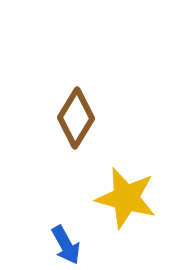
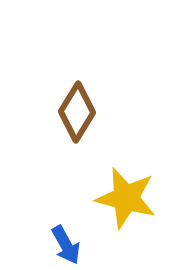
brown diamond: moved 1 px right, 6 px up
